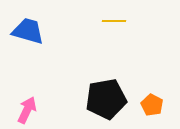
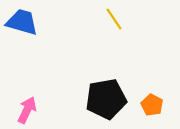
yellow line: moved 2 px up; rotated 55 degrees clockwise
blue trapezoid: moved 6 px left, 9 px up
